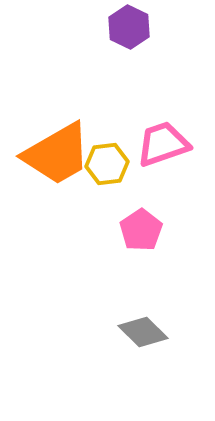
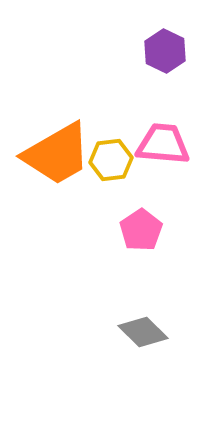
purple hexagon: moved 36 px right, 24 px down
pink trapezoid: rotated 24 degrees clockwise
yellow hexagon: moved 4 px right, 4 px up
